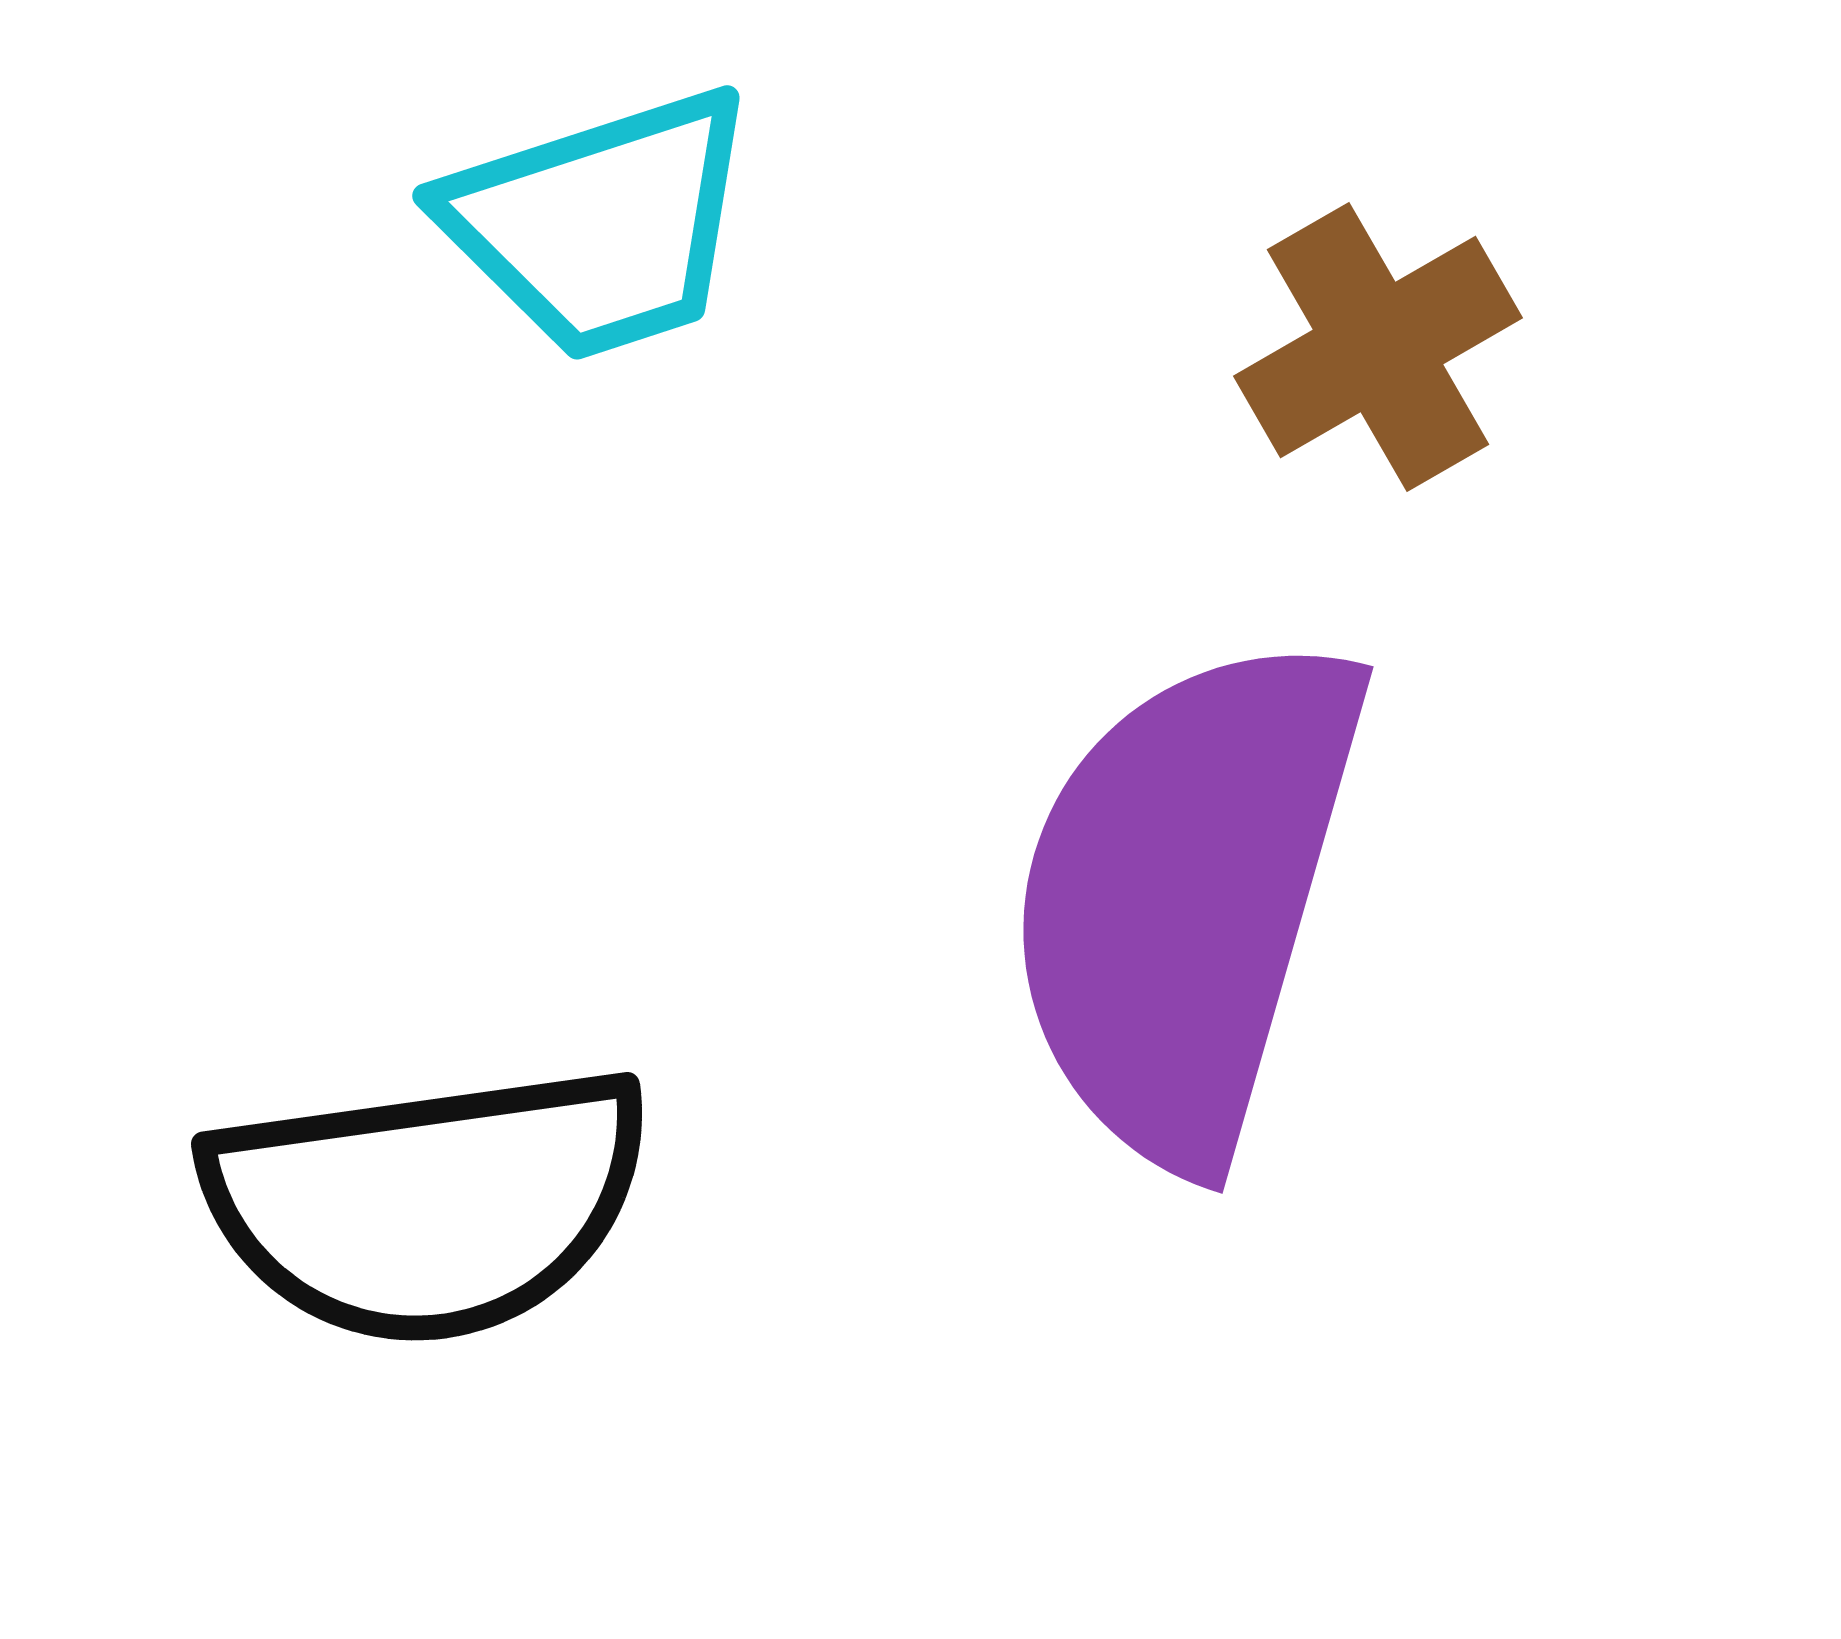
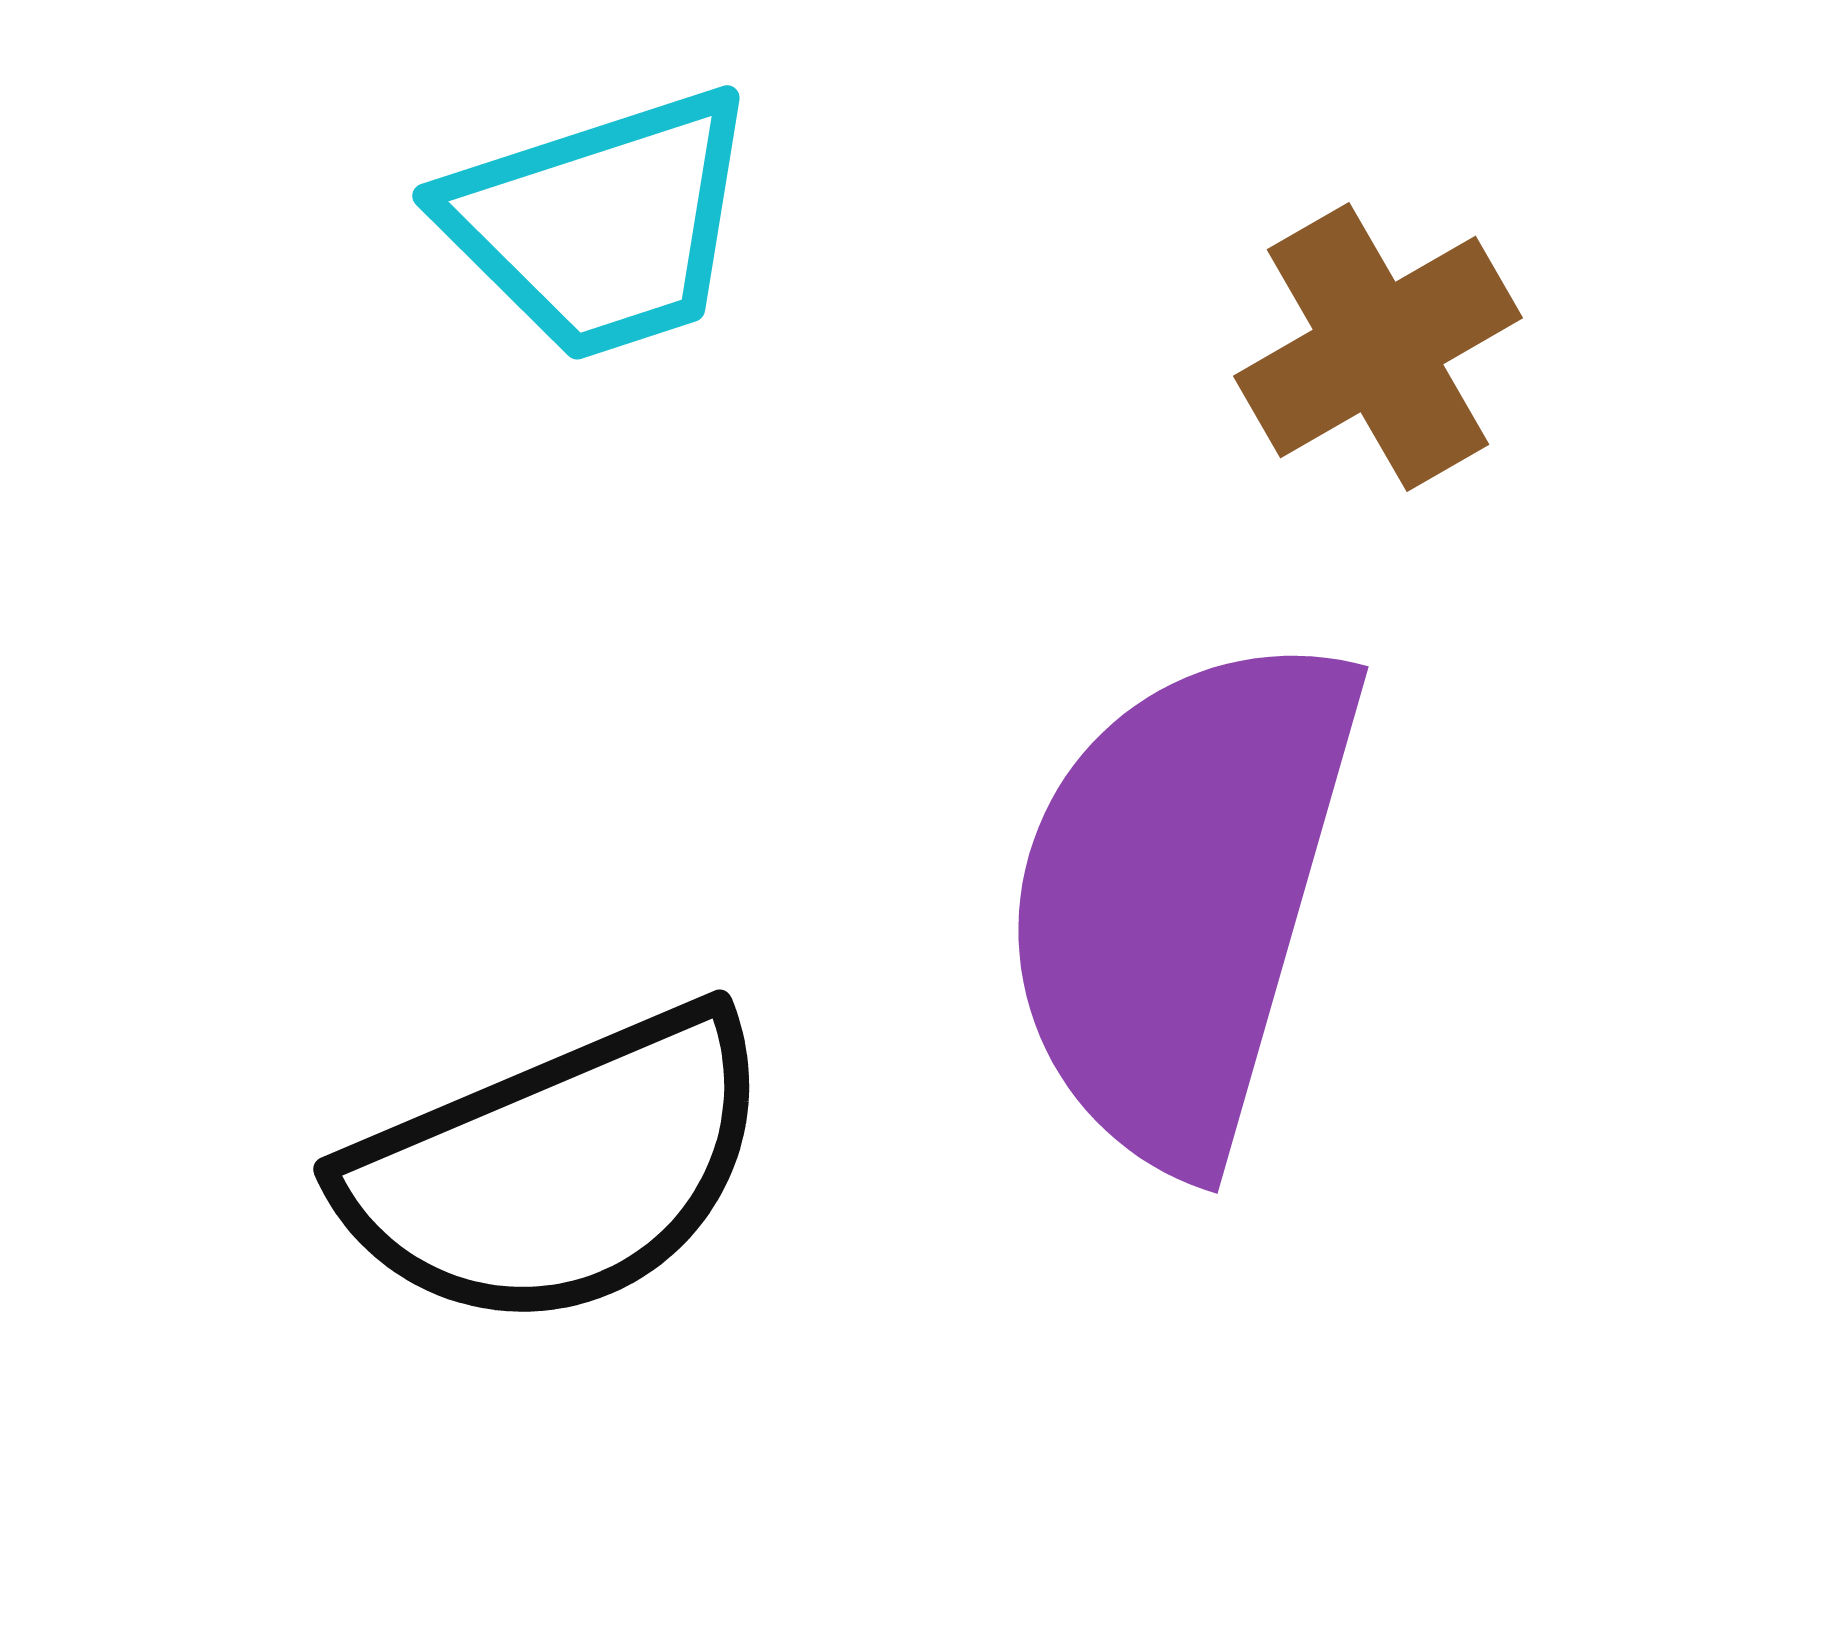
purple semicircle: moved 5 px left
black semicircle: moved 130 px right, 35 px up; rotated 15 degrees counterclockwise
